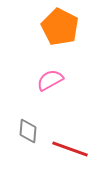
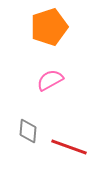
orange pentagon: moved 11 px left; rotated 27 degrees clockwise
red line: moved 1 px left, 2 px up
